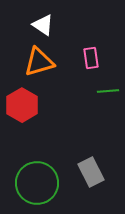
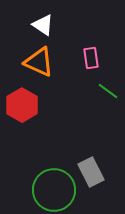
orange triangle: rotated 40 degrees clockwise
green line: rotated 40 degrees clockwise
green circle: moved 17 px right, 7 px down
